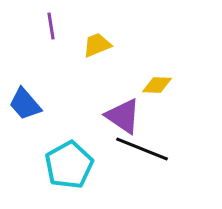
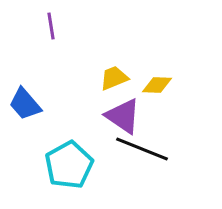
yellow trapezoid: moved 17 px right, 33 px down
